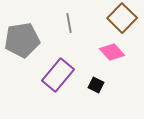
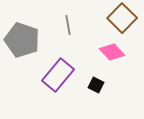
gray line: moved 1 px left, 2 px down
gray pentagon: rotated 28 degrees clockwise
